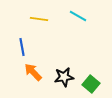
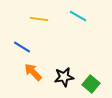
blue line: rotated 48 degrees counterclockwise
